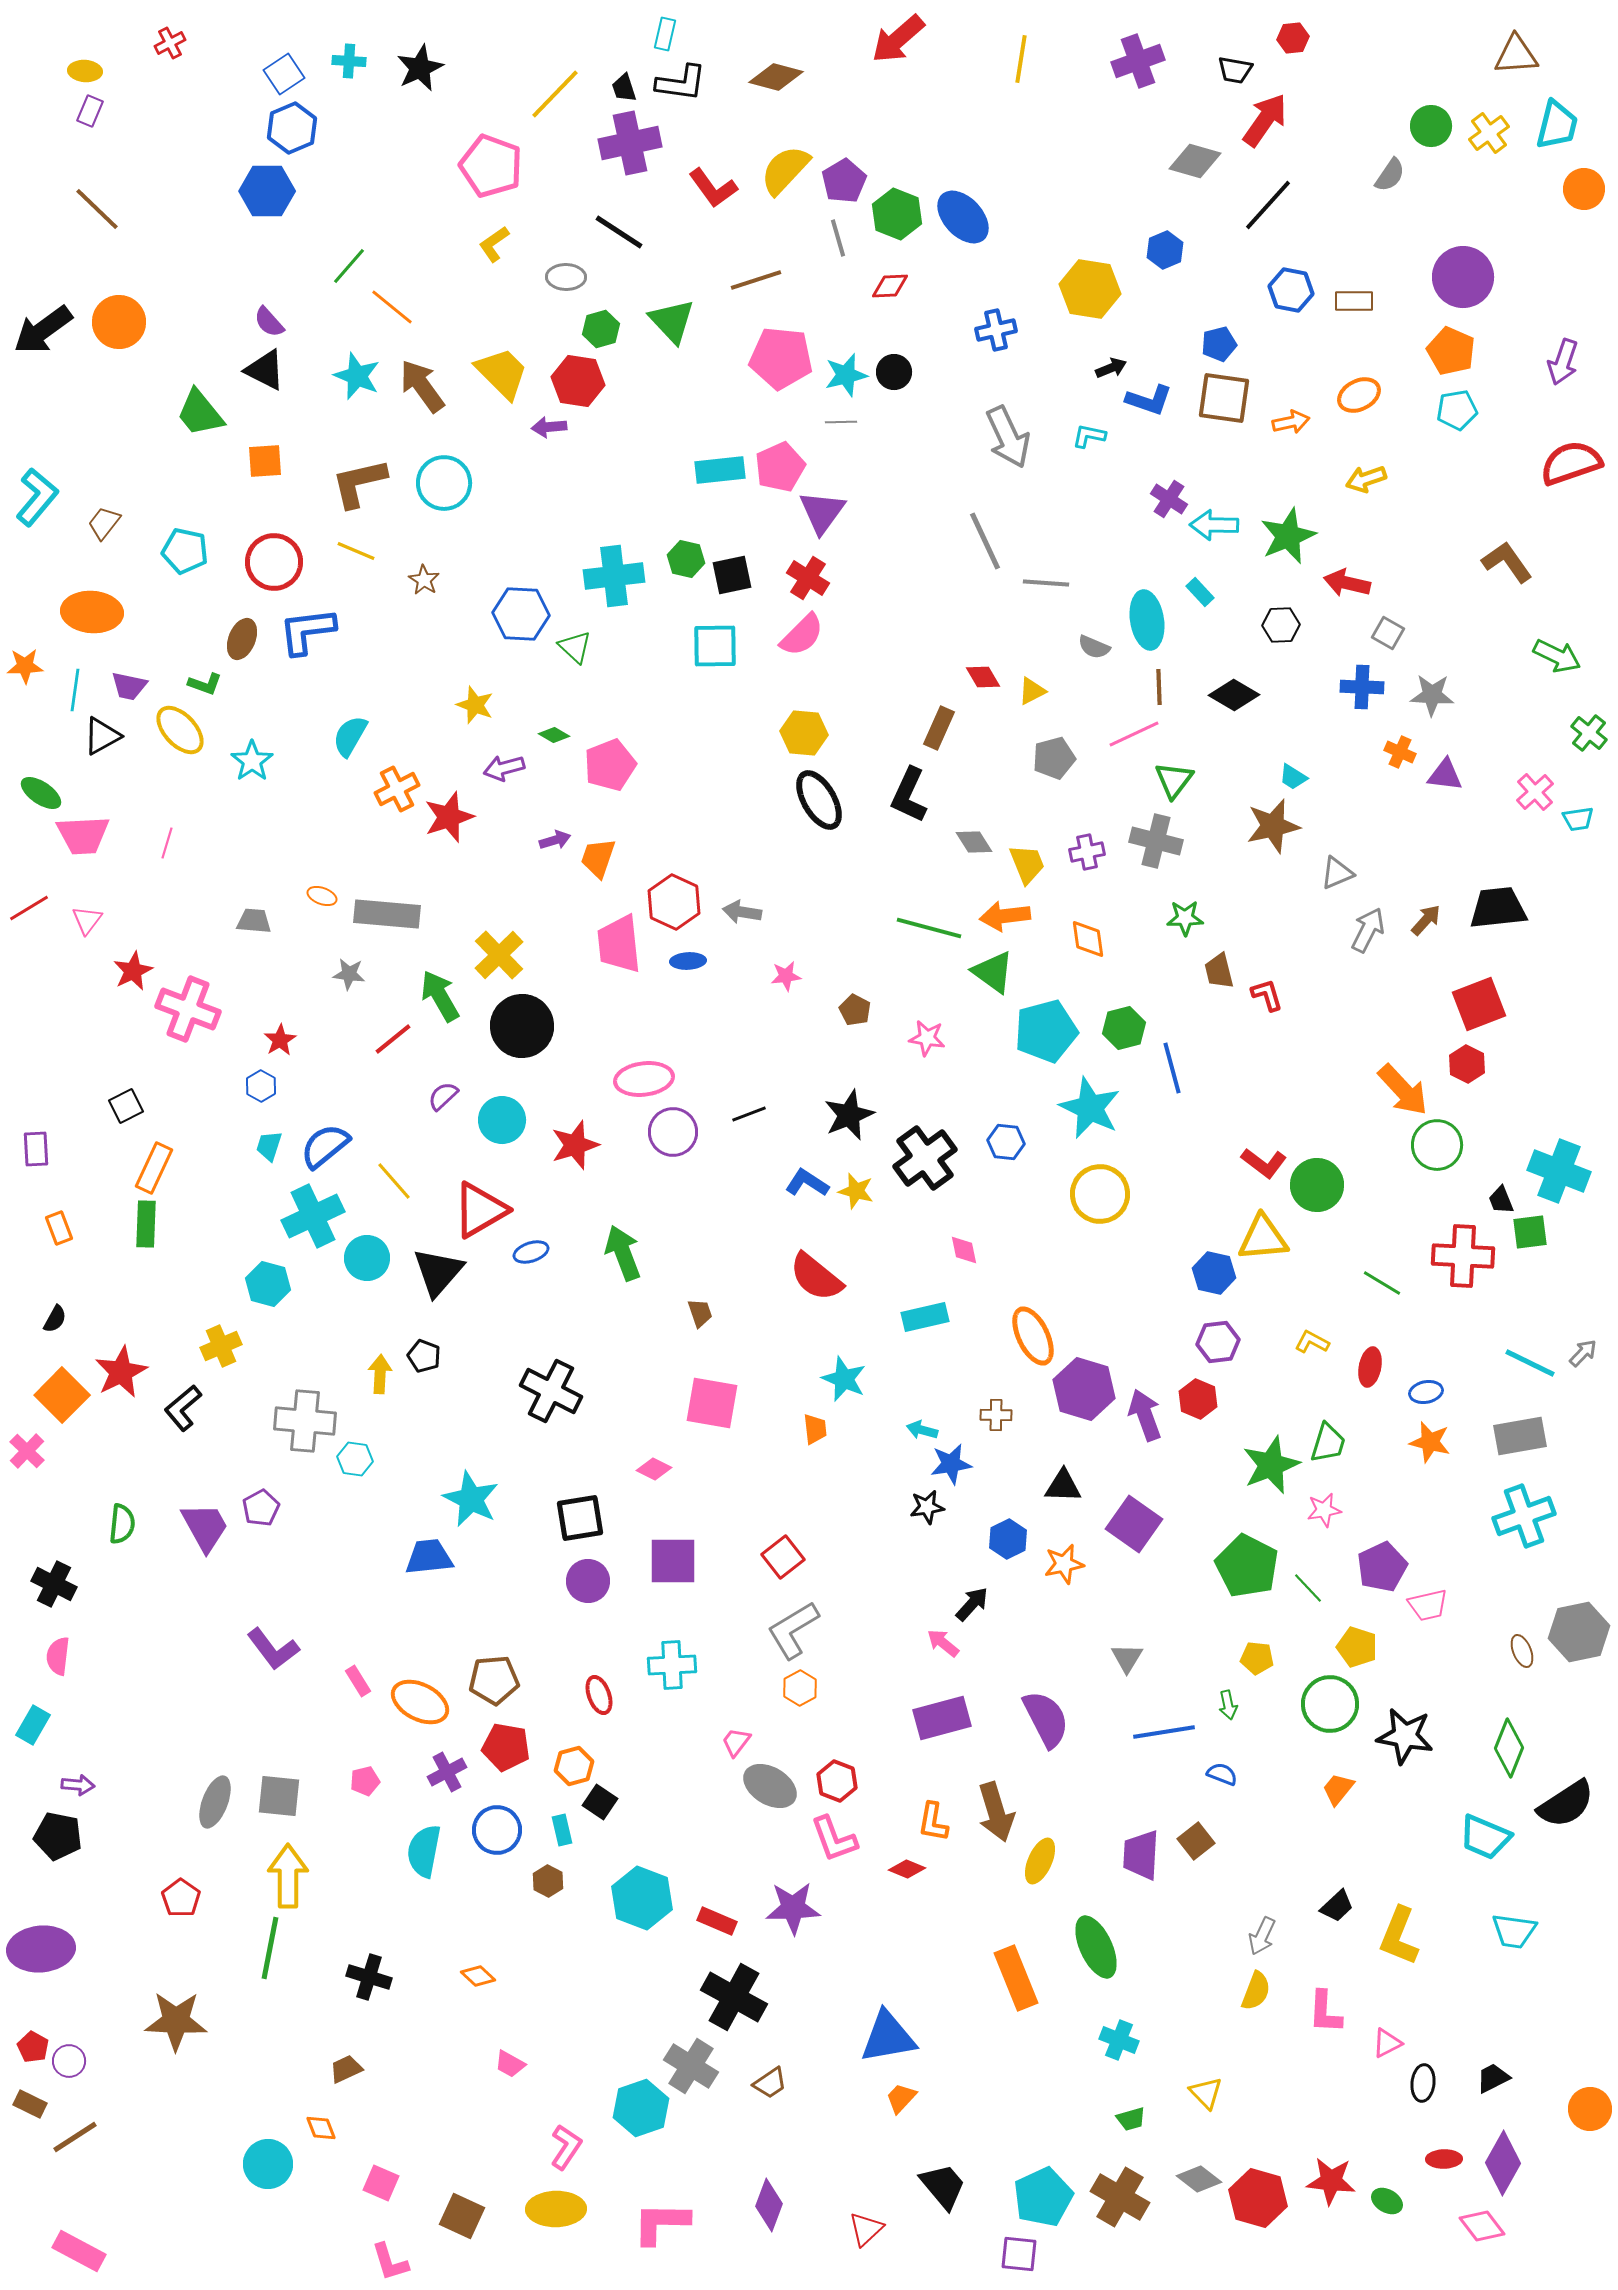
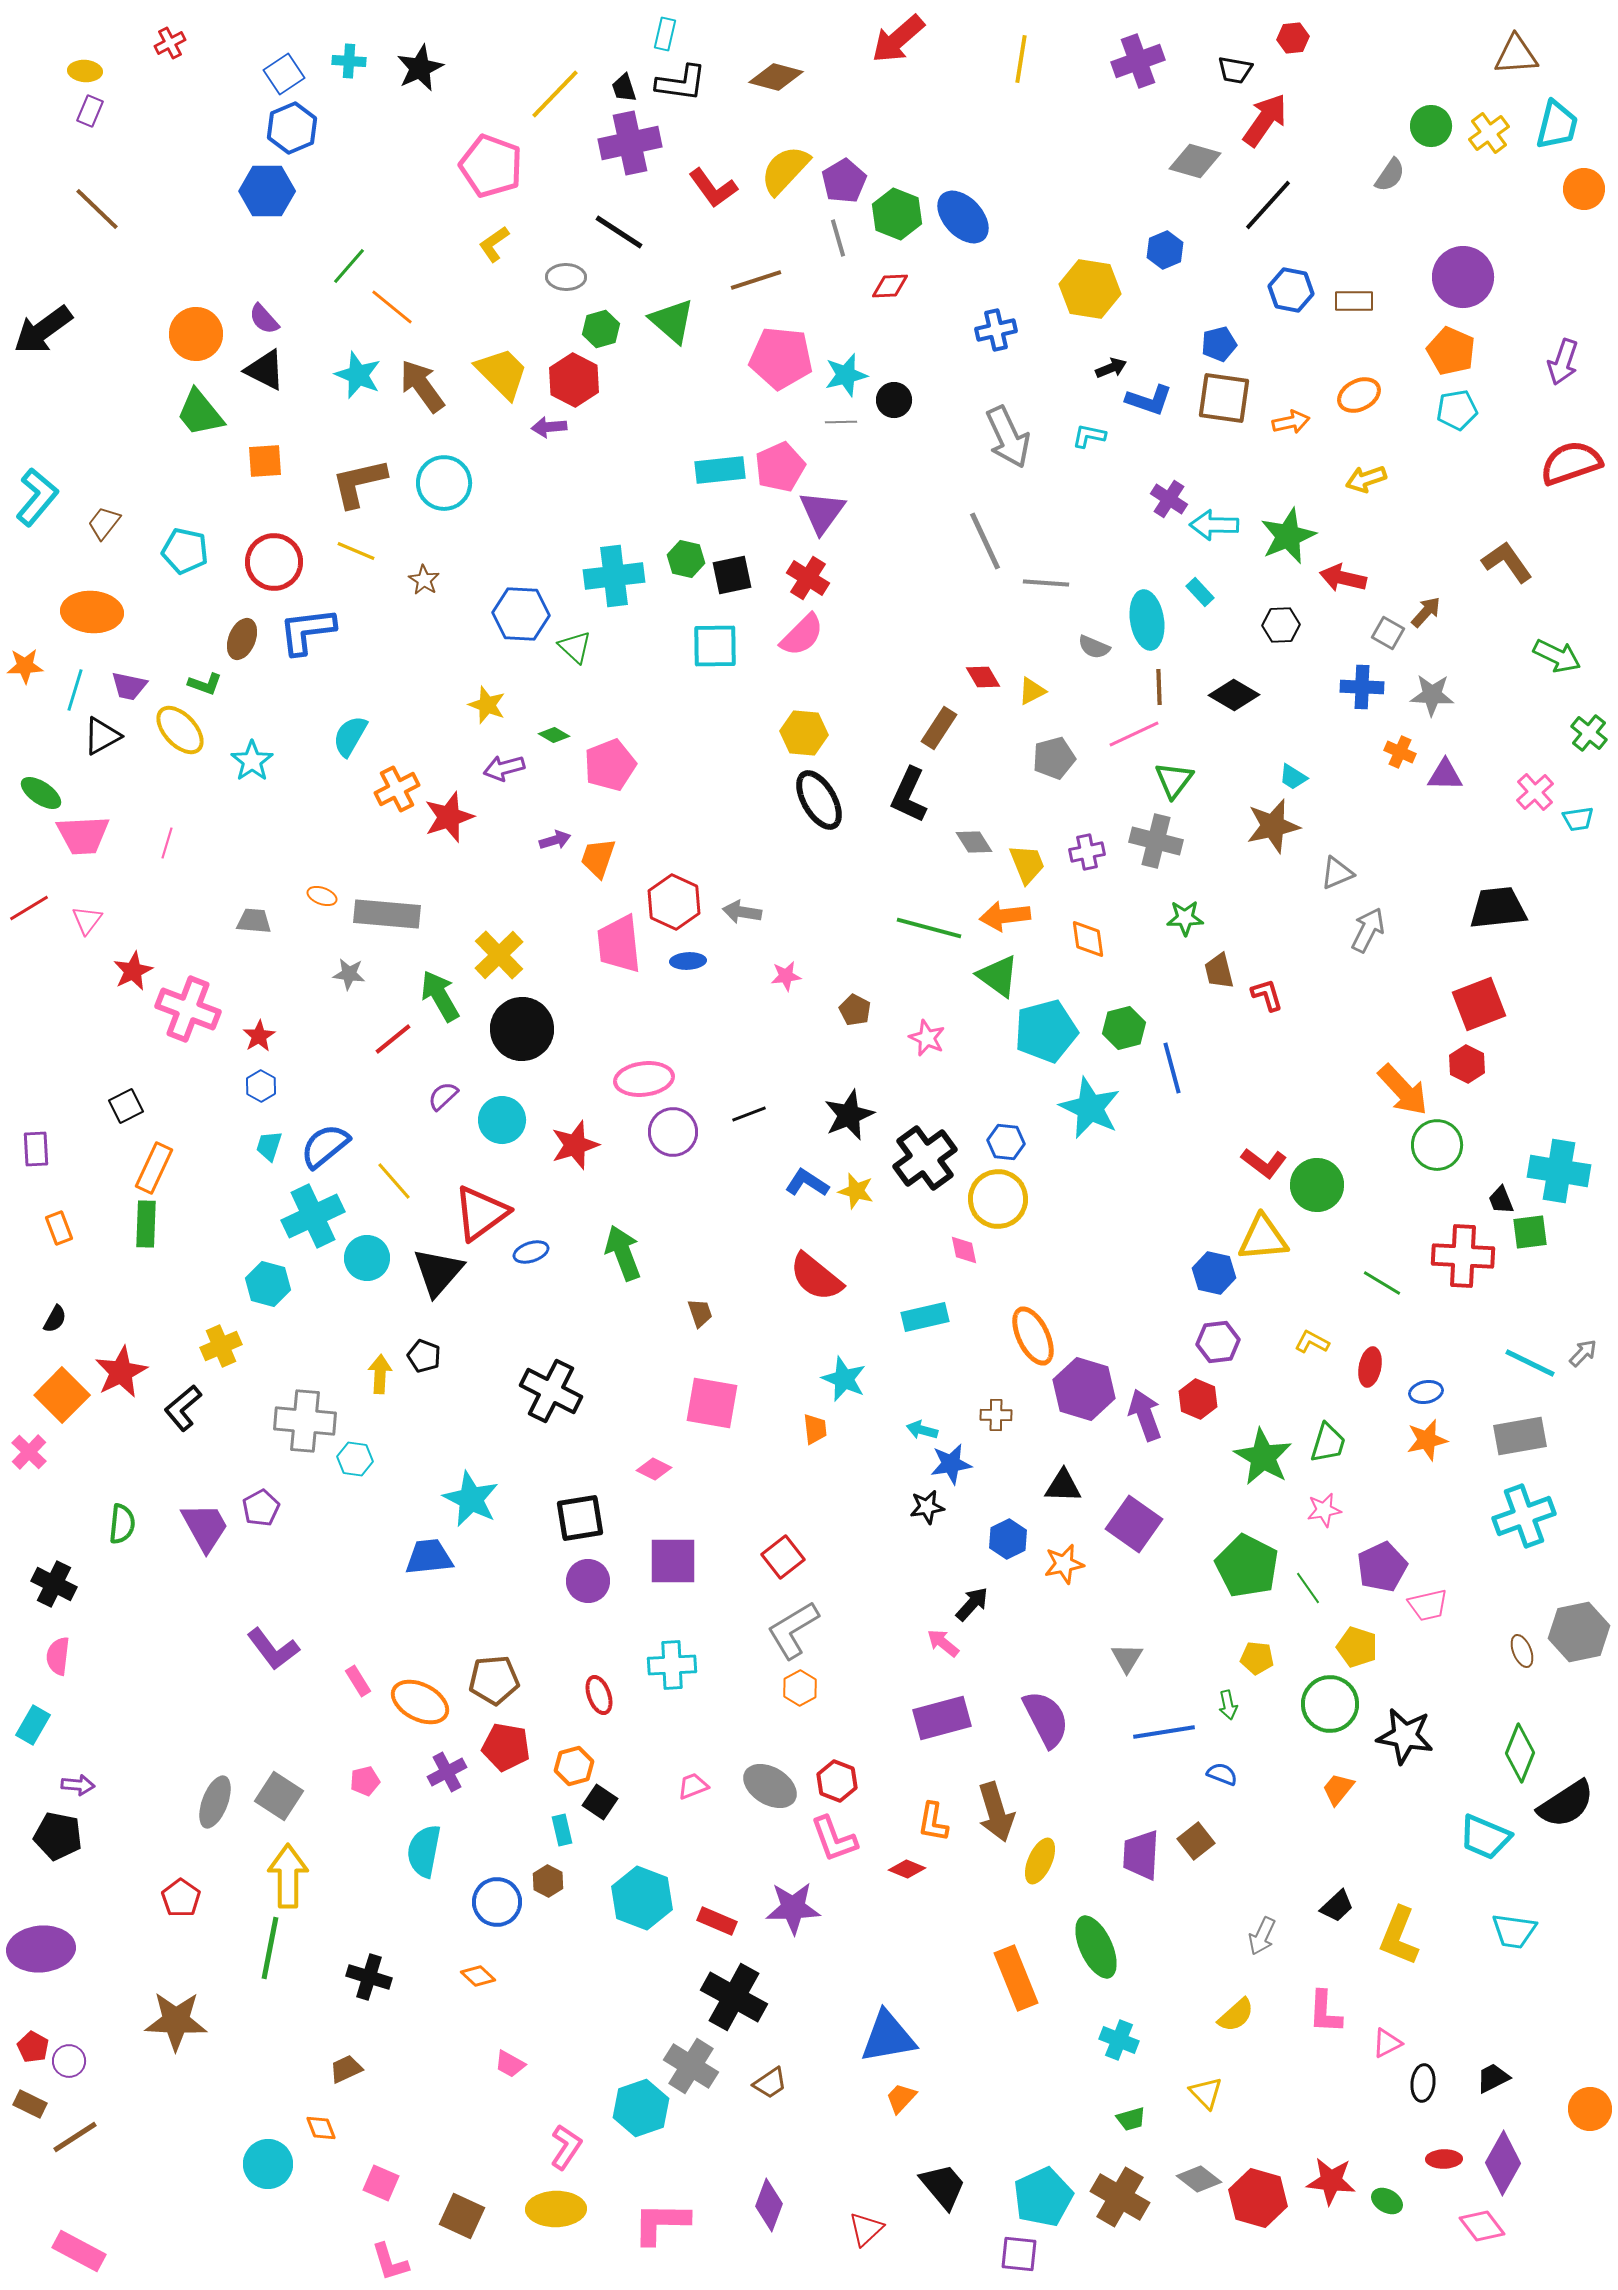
green triangle at (672, 321): rotated 6 degrees counterclockwise
orange circle at (119, 322): moved 77 px right, 12 px down
purple semicircle at (269, 322): moved 5 px left, 3 px up
black circle at (894, 372): moved 28 px down
cyan star at (357, 376): moved 1 px right, 1 px up
red hexagon at (578, 381): moved 4 px left, 1 px up; rotated 18 degrees clockwise
red arrow at (1347, 583): moved 4 px left, 5 px up
cyan line at (75, 690): rotated 9 degrees clockwise
yellow star at (475, 705): moved 12 px right
brown rectangle at (939, 728): rotated 9 degrees clockwise
purple triangle at (1445, 775): rotated 6 degrees counterclockwise
brown arrow at (1426, 920): moved 308 px up
green triangle at (993, 972): moved 5 px right, 4 px down
black circle at (522, 1026): moved 3 px down
pink star at (927, 1038): rotated 15 degrees clockwise
red star at (280, 1040): moved 21 px left, 4 px up
cyan cross at (1559, 1171): rotated 12 degrees counterclockwise
yellow circle at (1100, 1194): moved 102 px left, 5 px down
red triangle at (480, 1210): moved 1 px right, 3 px down; rotated 6 degrees counterclockwise
orange star at (1430, 1442): moved 3 px left, 2 px up; rotated 27 degrees counterclockwise
pink cross at (27, 1451): moved 2 px right, 1 px down
green star at (1271, 1465): moved 8 px left, 8 px up; rotated 20 degrees counterclockwise
green line at (1308, 1588): rotated 8 degrees clockwise
pink trapezoid at (736, 1742): moved 43 px left, 44 px down; rotated 32 degrees clockwise
green diamond at (1509, 1748): moved 11 px right, 5 px down
gray square at (279, 1796): rotated 27 degrees clockwise
blue circle at (497, 1830): moved 72 px down
yellow semicircle at (1256, 1991): moved 20 px left, 24 px down; rotated 27 degrees clockwise
